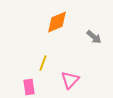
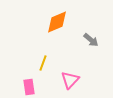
gray arrow: moved 3 px left, 3 px down
